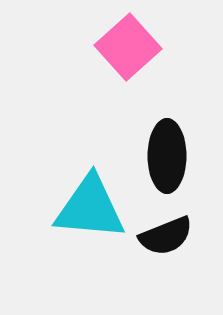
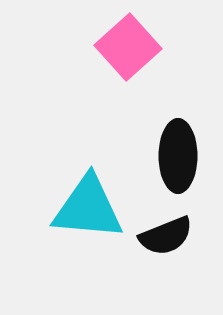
black ellipse: moved 11 px right
cyan triangle: moved 2 px left
